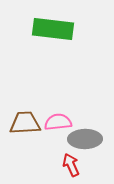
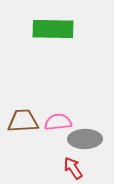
green rectangle: rotated 6 degrees counterclockwise
brown trapezoid: moved 2 px left, 2 px up
red arrow: moved 2 px right, 3 px down; rotated 10 degrees counterclockwise
